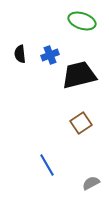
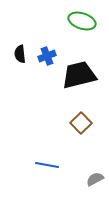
blue cross: moved 3 px left, 1 px down
brown square: rotated 10 degrees counterclockwise
blue line: rotated 50 degrees counterclockwise
gray semicircle: moved 4 px right, 4 px up
